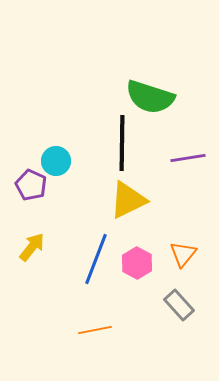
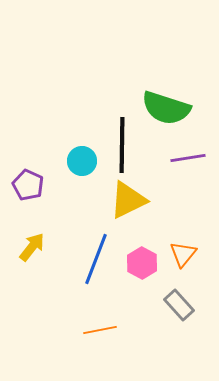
green semicircle: moved 16 px right, 11 px down
black line: moved 2 px down
cyan circle: moved 26 px right
purple pentagon: moved 3 px left
pink hexagon: moved 5 px right
orange line: moved 5 px right
